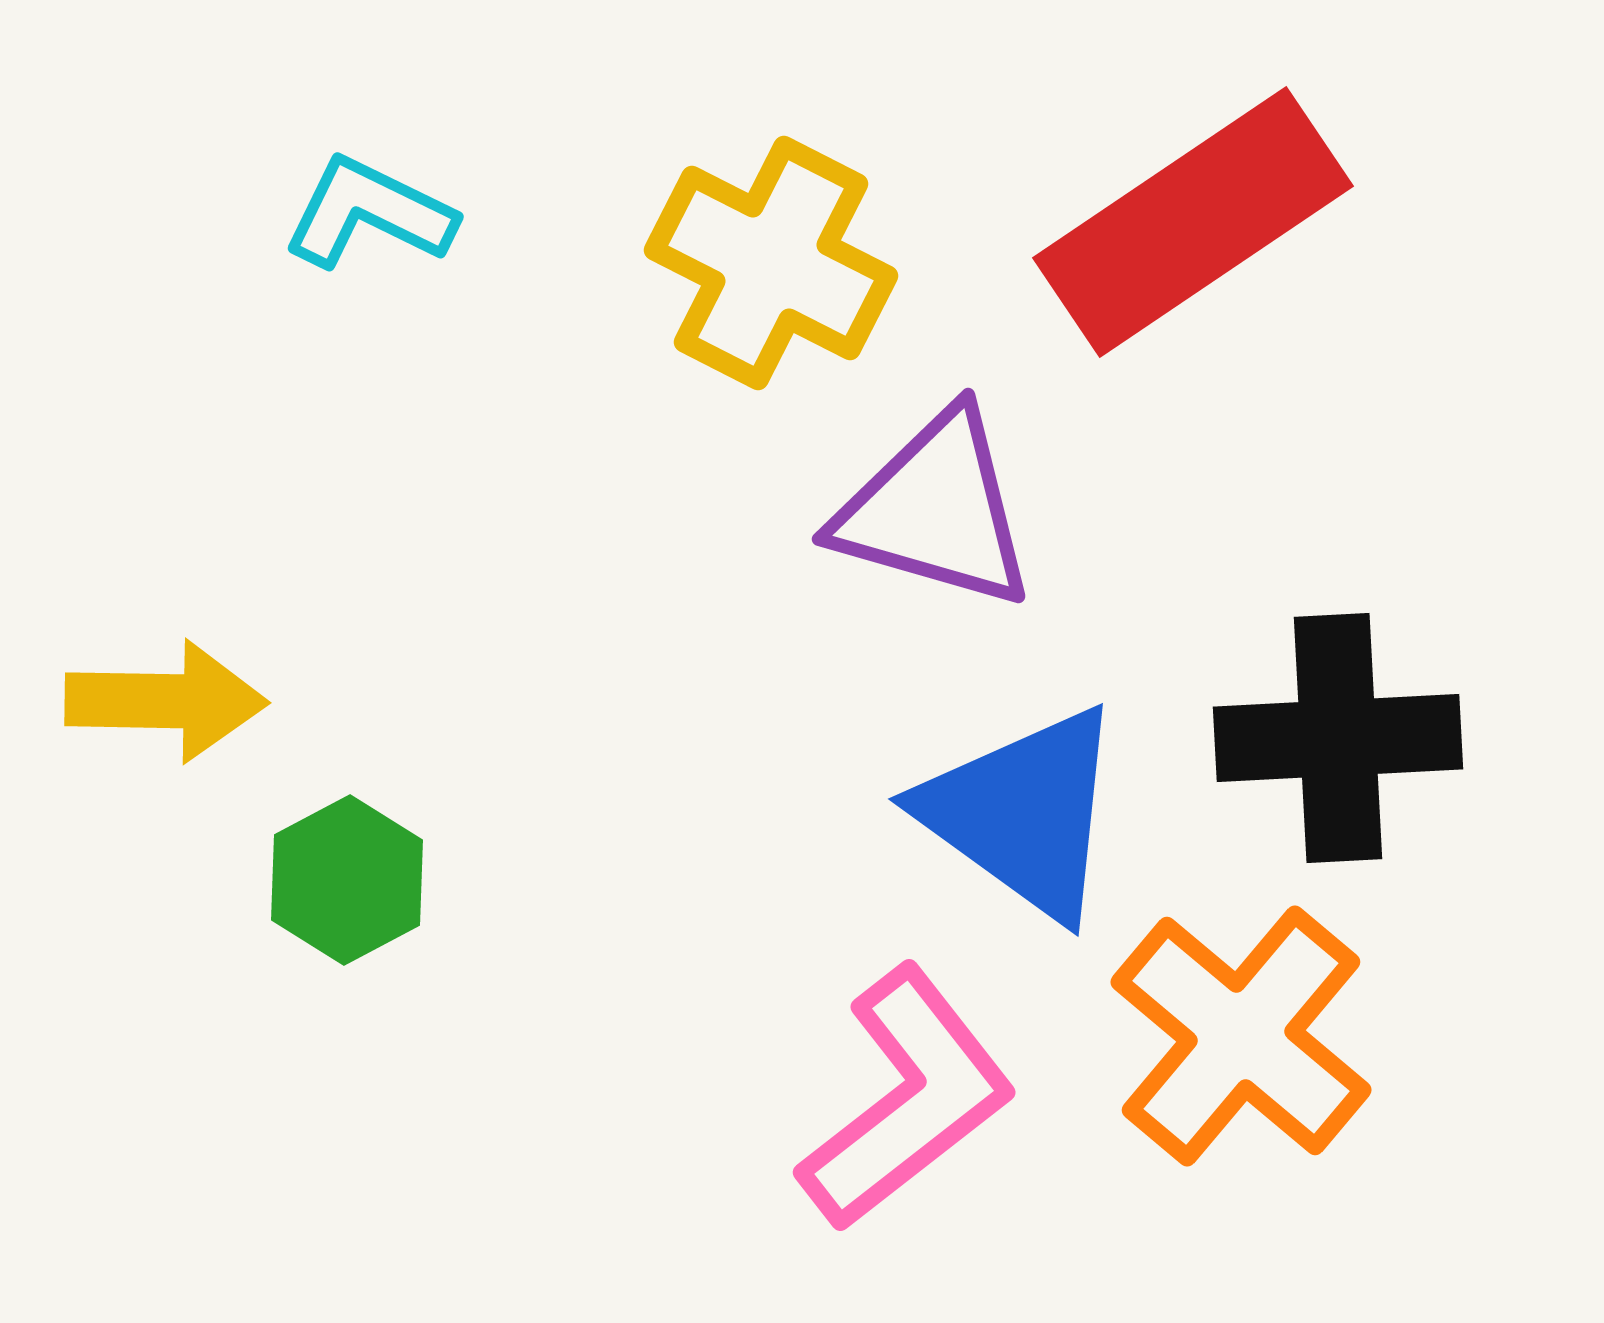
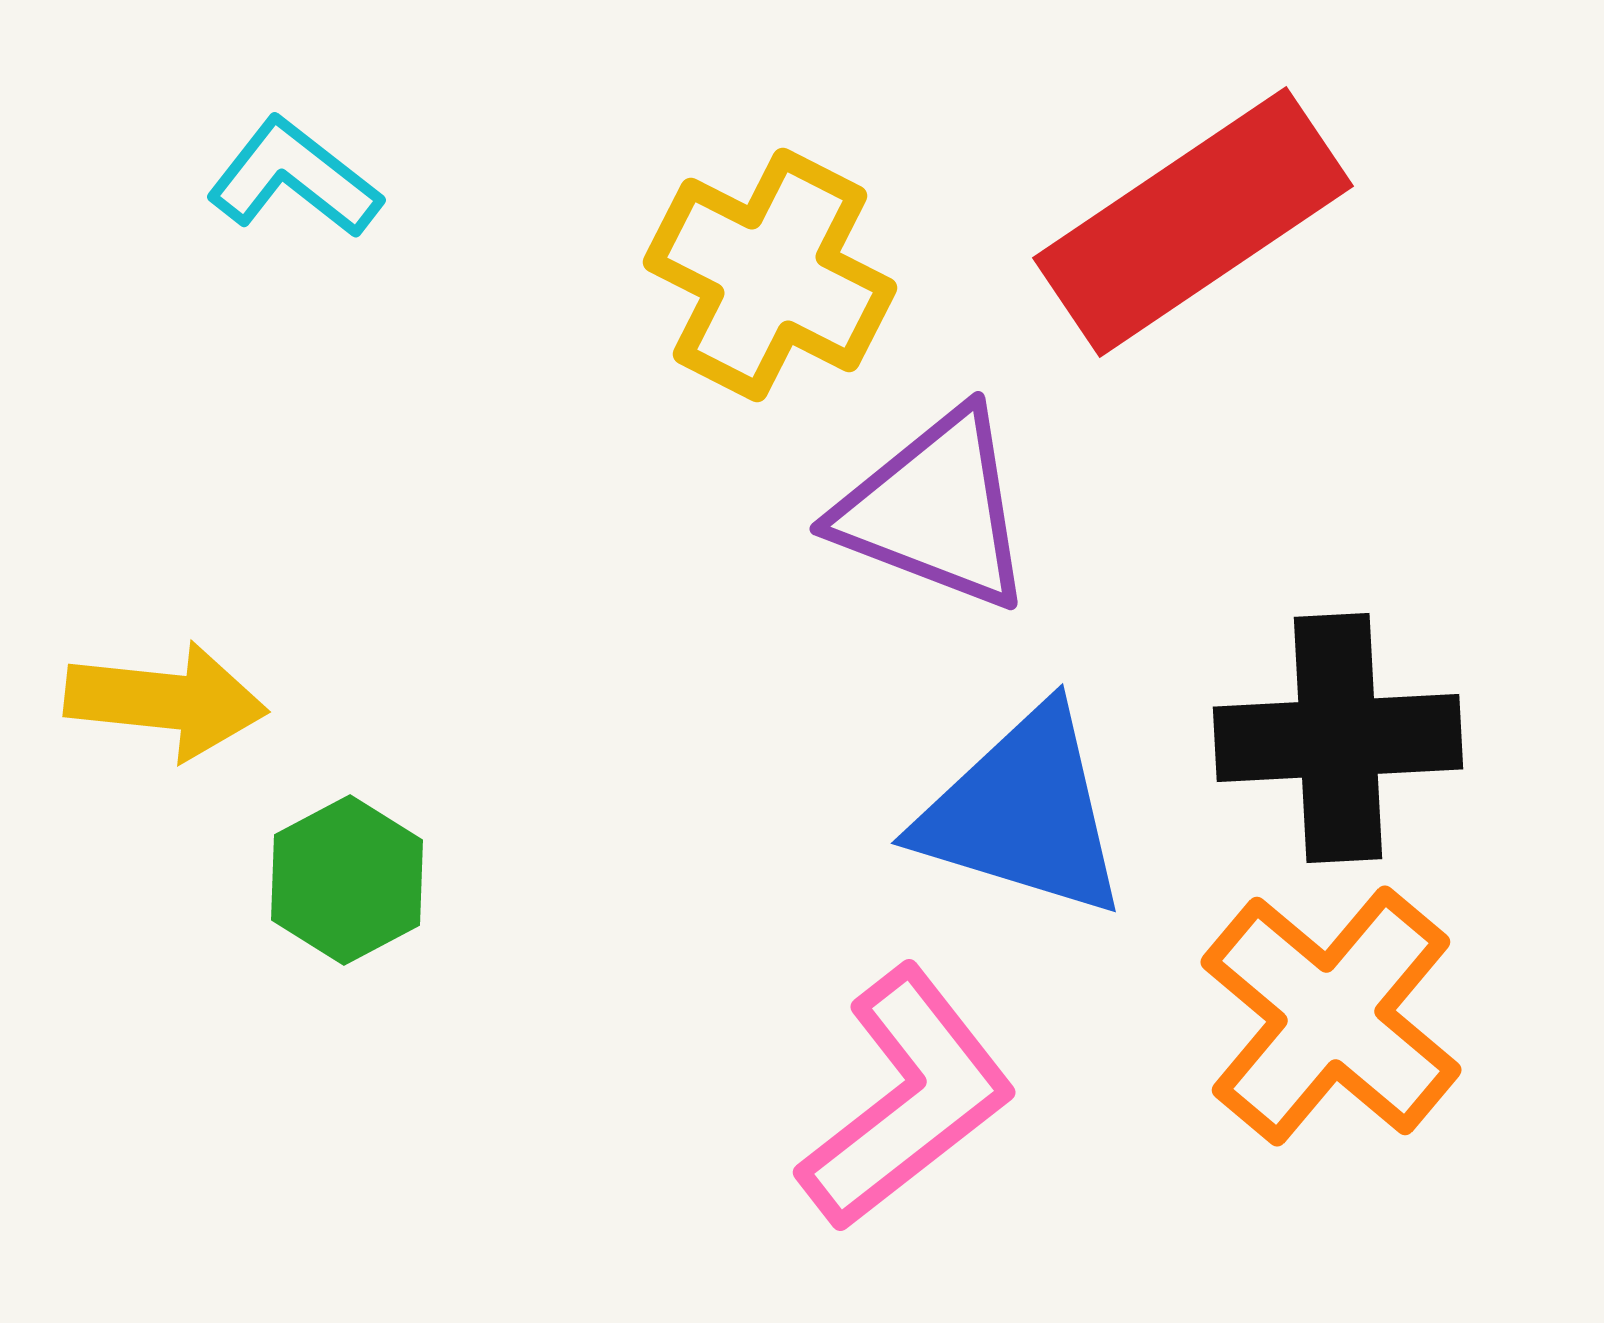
cyan L-shape: moved 75 px left, 35 px up; rotated 12 degrees clockwise
yellow cross: moved 1 px left, 12 px down
purple triangle: rotated 5 degrees clockwise
yellow arrow: rotated 5 degrees clockwise
blue triangle: rotated 19 degrees counterclockwise
orange cross: moved 90 px right, 20 px up
